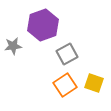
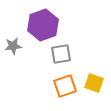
gray square: moved 6 px left; rotated 20 degrees clockwise
orange square: moved 1 px down; rotated 15 degrees clockwise
